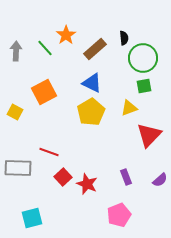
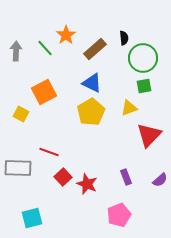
yellow square: moved 6 px right, 2 px down
